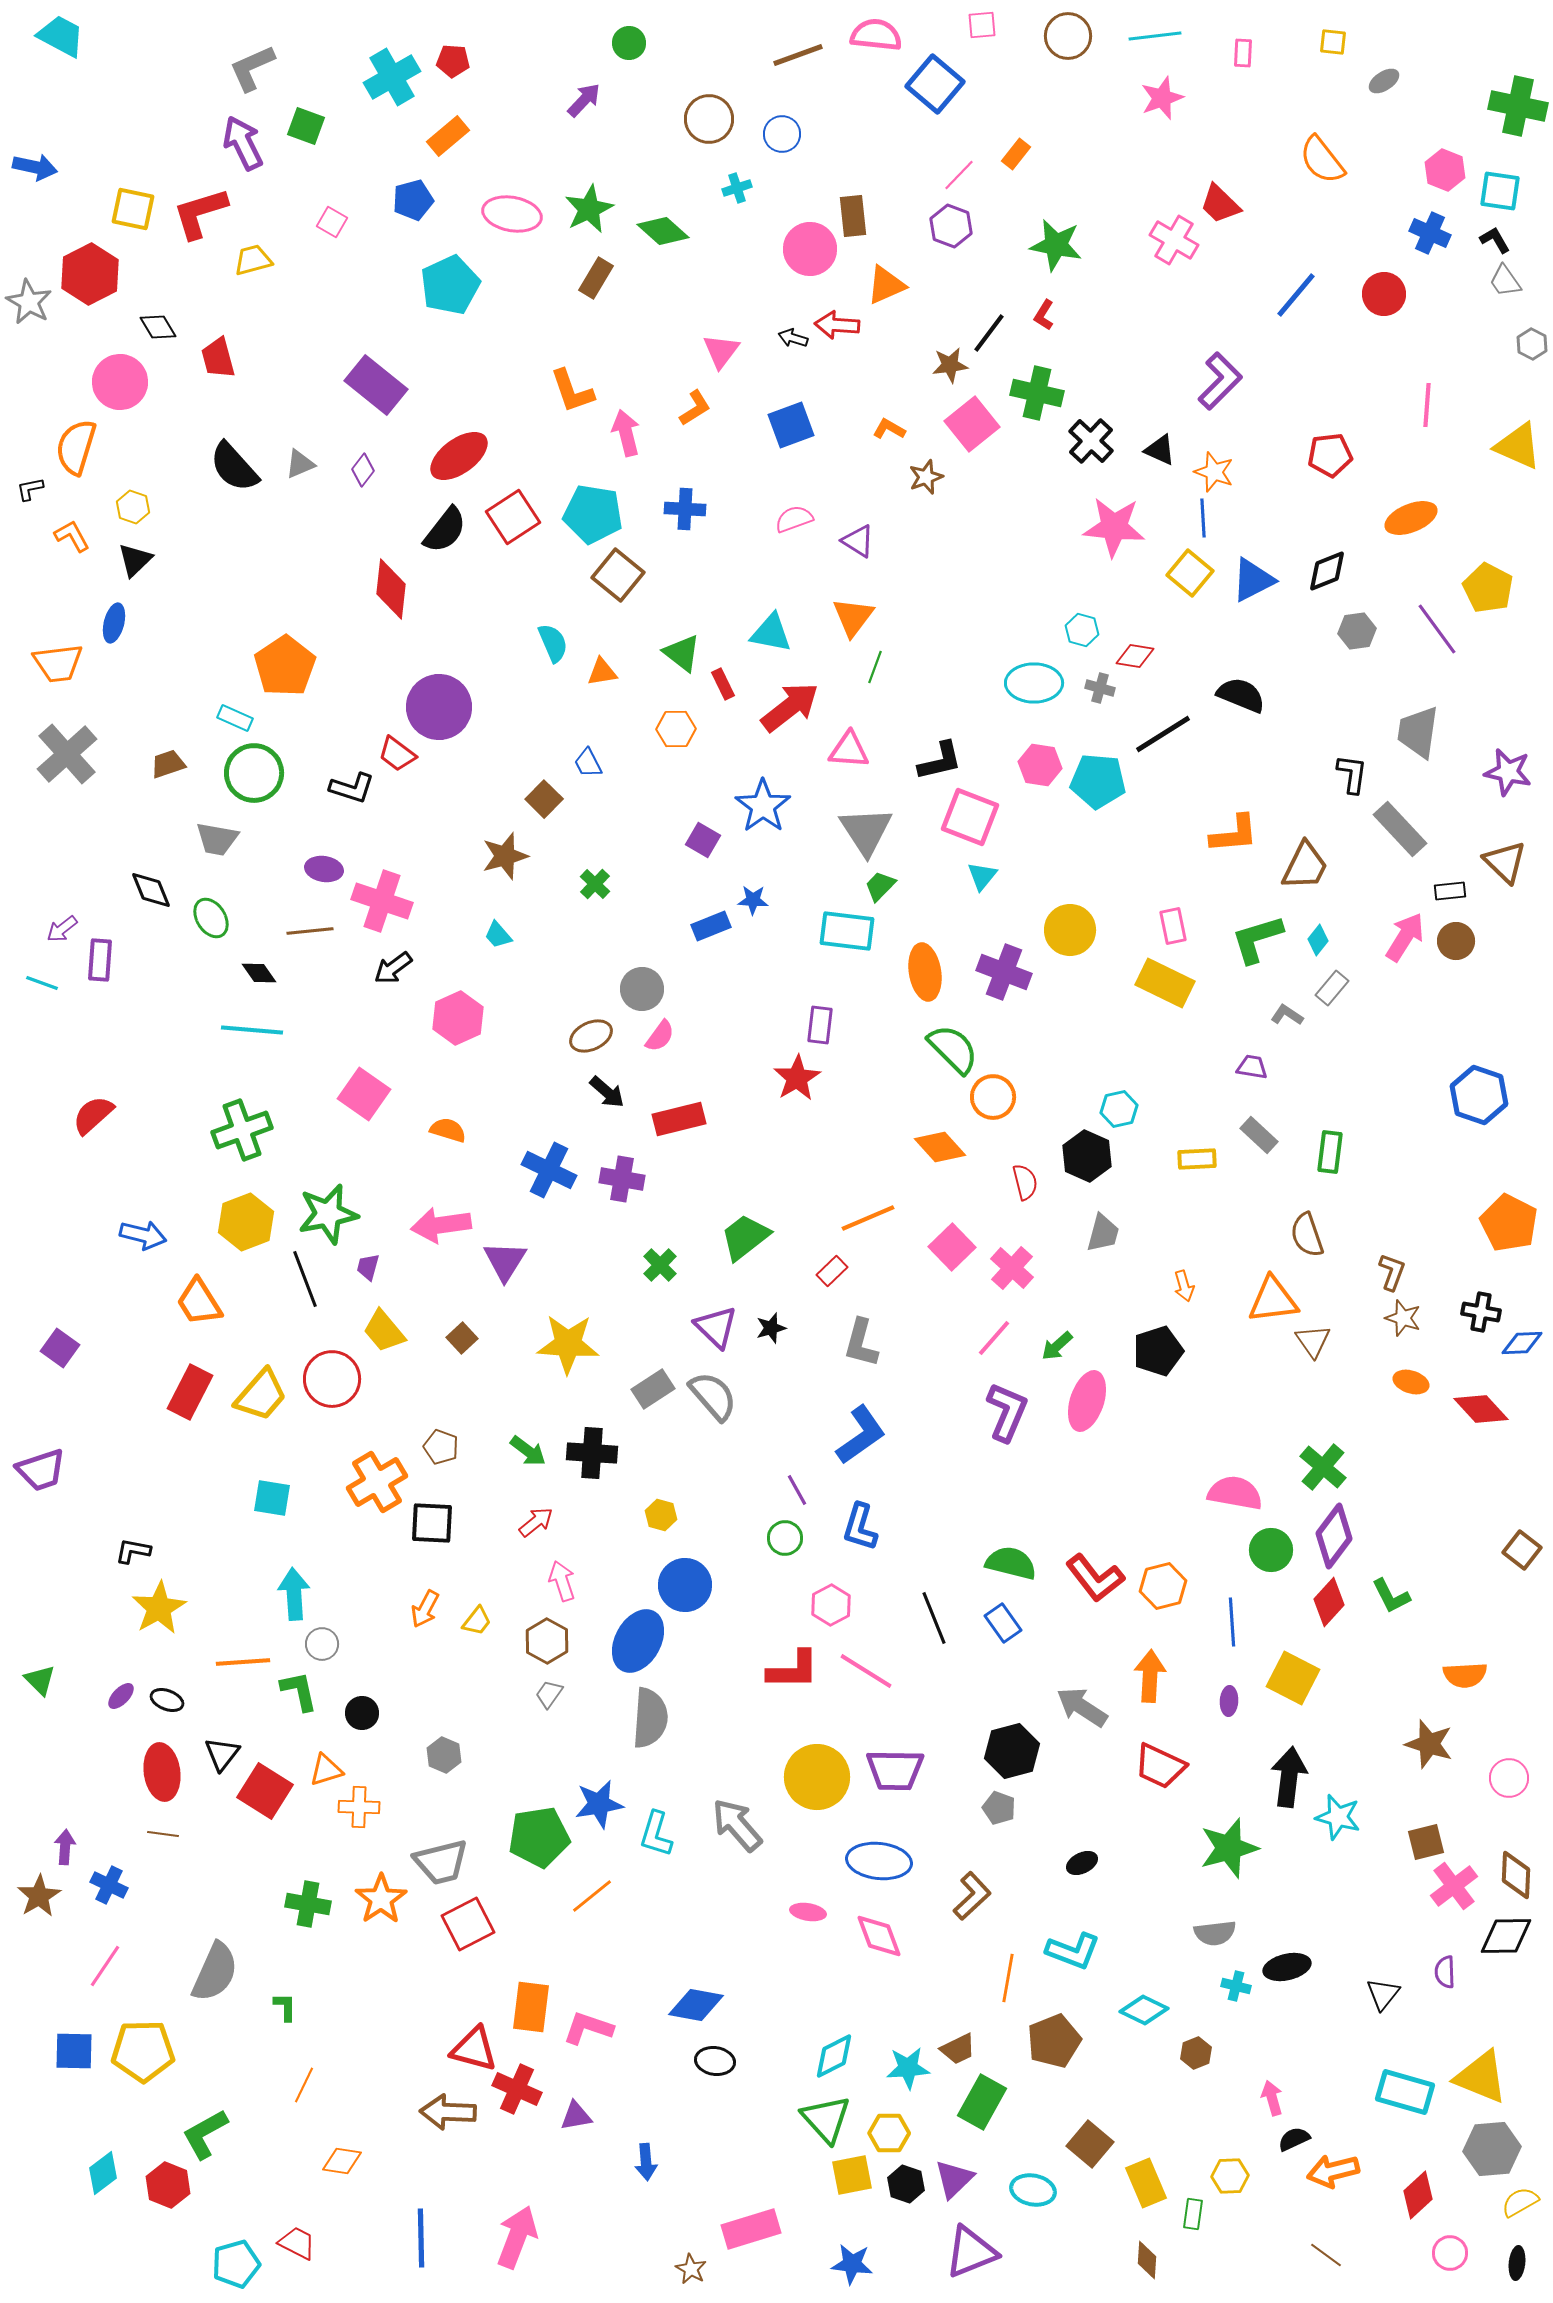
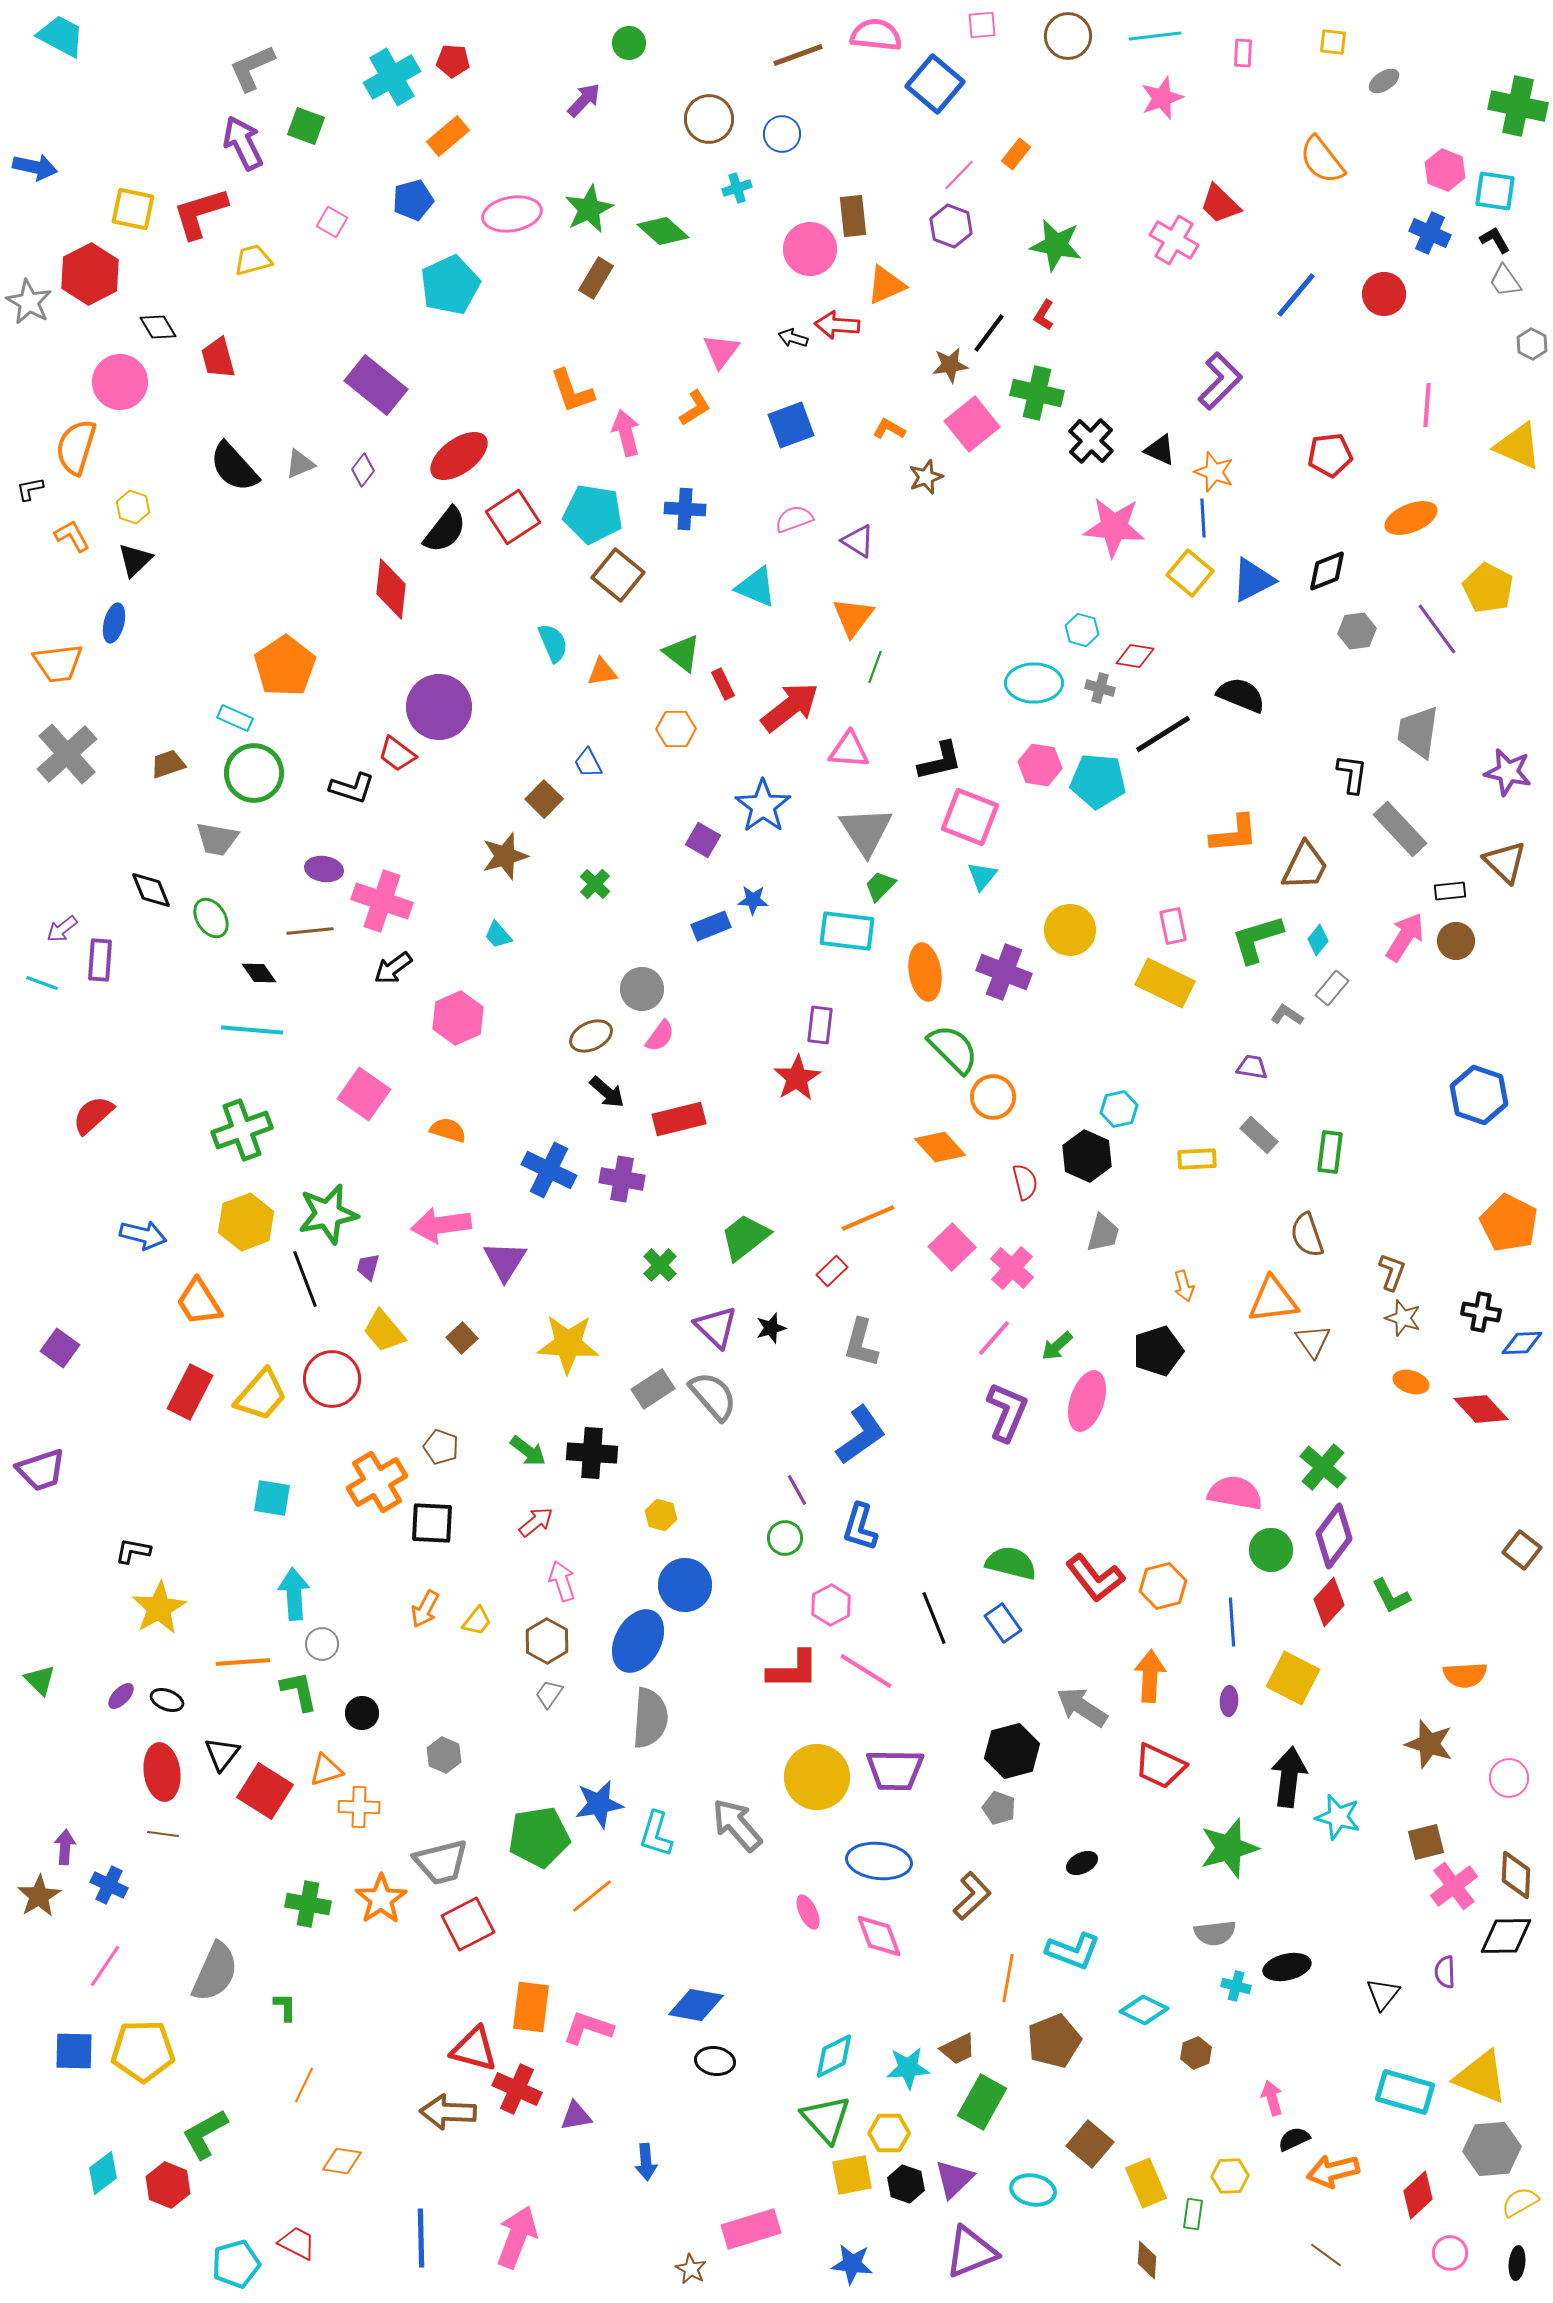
cyan square at (1500, 191): moved 5 px left
pink ellipse at (512, 214): rotated 20 degrees counterclockwise
cyan triangle at (771, 633): moved 15 px left, 46 px up; rotated 12 degrees clockwise
pink ellipse at (808, 1912): rotated 56 degrees clockwise
